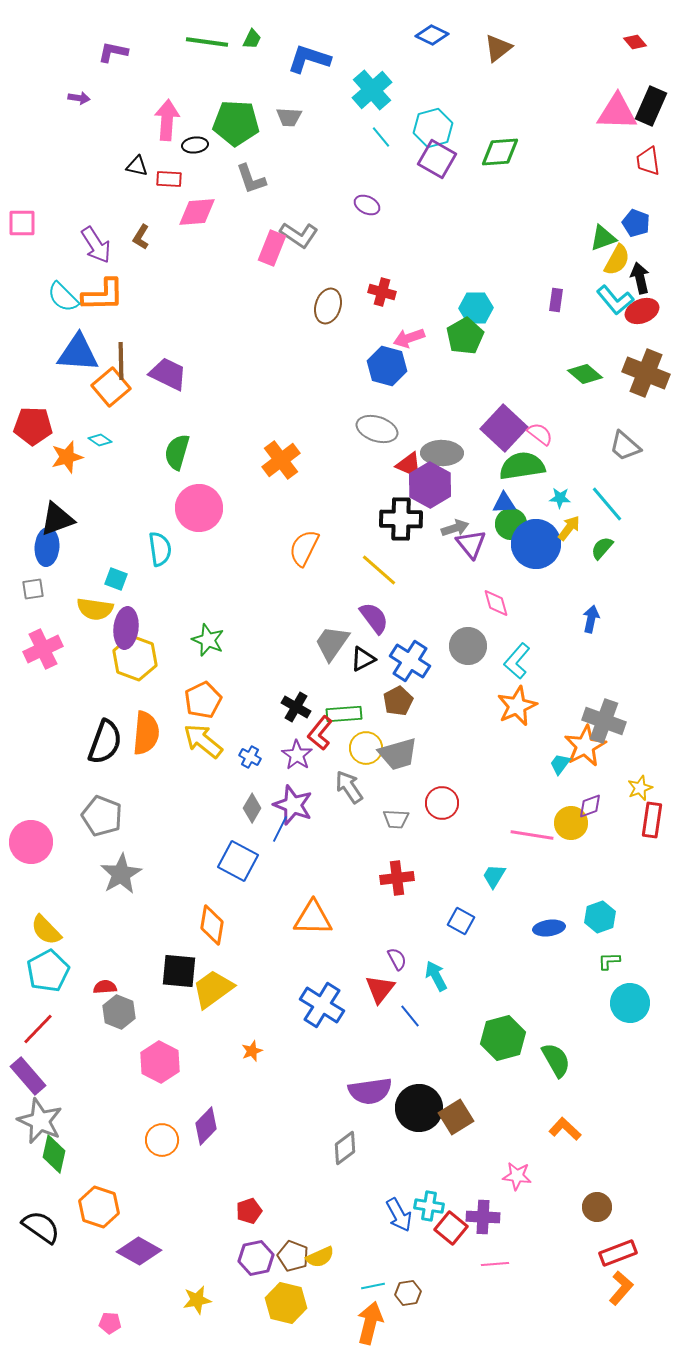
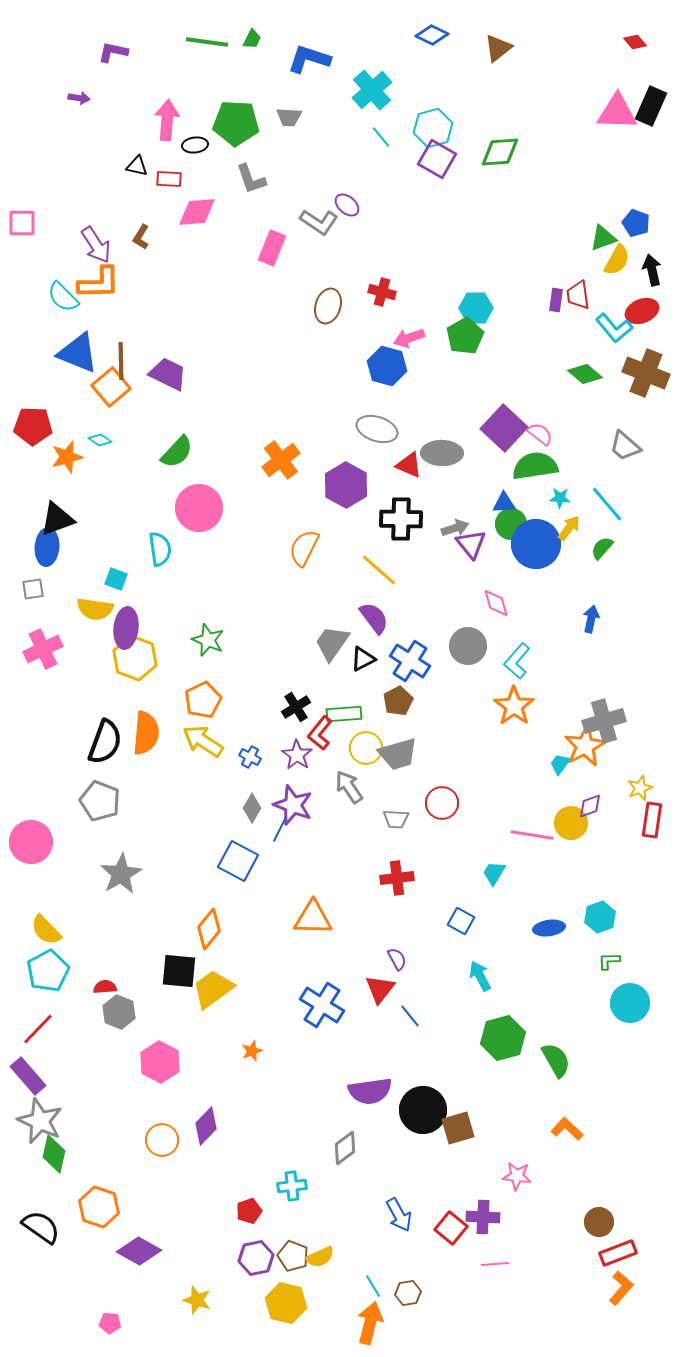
red trapezoid at (648, 161): moved 70 px left, 134 px down
purple ellipse at (367, 205): moved 20 px left; rotated 15 degrees clockwise
gray L-shape at (299, 235): moved 20 px right, 13 px up
black arrow at (640, 278): moved 12 px right, 8 px up
orange L-shape at (103, 295): moved 4 px left, 12 px up
cyan L-shape at (615, 300): moved 1 px left, 28 px down
blue triangle at (78, 353): rotated 18 degrees clockwise
green semicircle at (177, 452): rotated 153 degrees counterclockwise
green semicircle at (522, 466): moved 13 px right
purple hexagon at (430, 485): moved 84 px left
orange star at (517, 706): moved 3 px left; rotated 12 degrees counterclockwise
black cross at (296, 707): rotated 28 degrees clockwise
gray cross at (604, 721): rotated 36 degrees counterclockwise
yellow arrow at (203, 741): rotated 6 degrees counterclockwise
gray pentagon at (102, 816): moved 2 px left, 15 px up
cyan trapezoid at (494, 876): moved 3 px up
orange diamond at (212, 925): moved 3 px left, 4 px down; rotated 30 degrees clockwise
cyan arrow at (436, 976): moved 44 px right
black circle at (419, 1108): moved 4 px right, 2 px down
brown square at (456, 1117): moved 2 px right, 11 px down; rotated 16 degrees clockwise
orange L-shape at (565, 1129): moved 2 px right
cyan cross at (429, 1206): moved 137 px left, 20 px up; rotated 16 degrees counterclockwise
brown circle at (597, 1207): moved 2 px right, 15 px down
cyan line at (373, 1286): rotated 70 degrees clockwise
yellow star at (197, 1300): rotated 28 degrees clockwise
